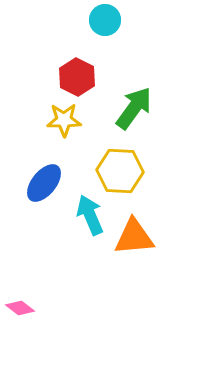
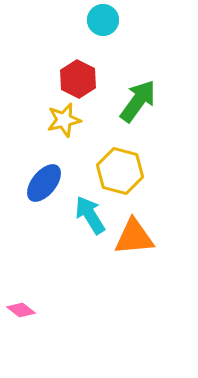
cyan circle: moved 2 px left
red hexagon: moved 1 px right, 2 px down
green arrow: moved 4 px right, 7 px up
yellow star: rotated 12 degrees counterclockwise
yellow hexagon: rotated 12 degrees clockwise
cyan arrow: rotated 9 degrees counterclockwise
pink diamond: moved 1 px right, 2 px down
